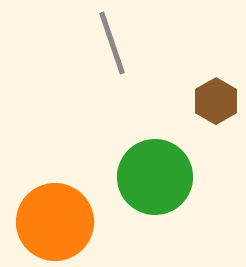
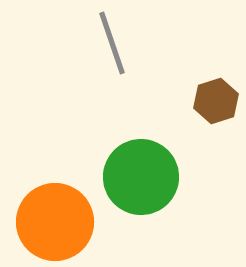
brown hexagon: rotated 12 degrees clockwise
green circle: moved 14 px left
